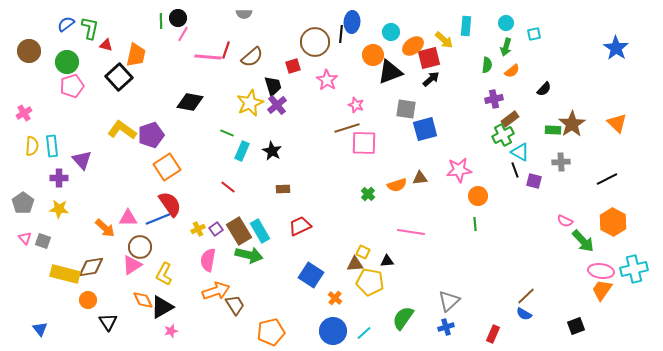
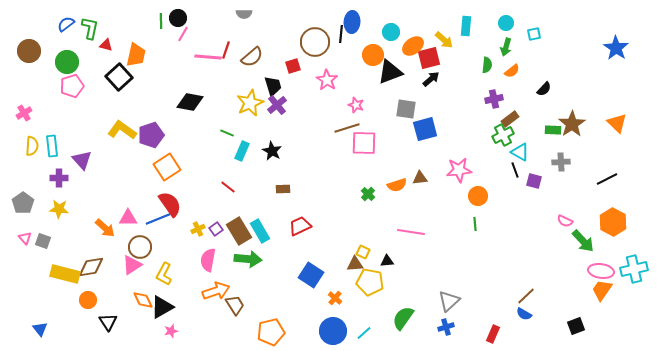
green arrow at (249, 255): moved 1 px left, 4 px down; rotated 8 degrees counterclockwise
